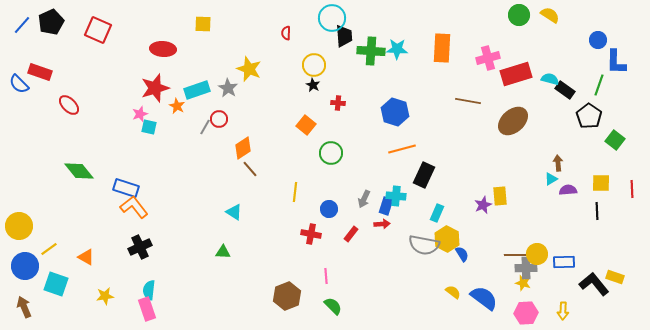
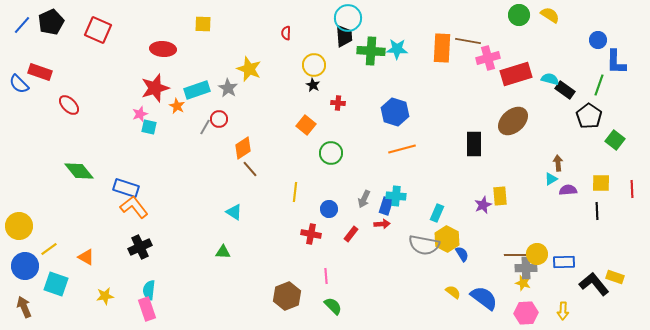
cyan circle at (332, 18): moved 16 px right
brown line at (468, 101): moved 60 px up
black rectangle at (424, 175): moved 50 px right, 31 px up; rotated 25 degrees counterclockwise
